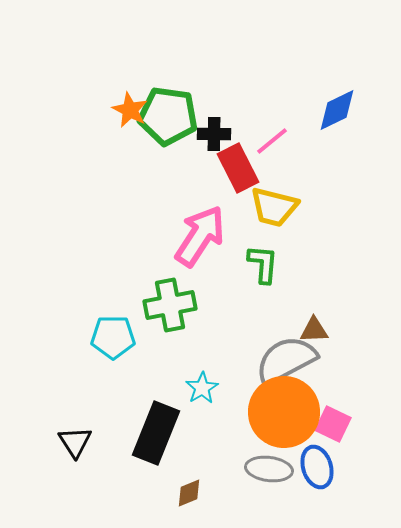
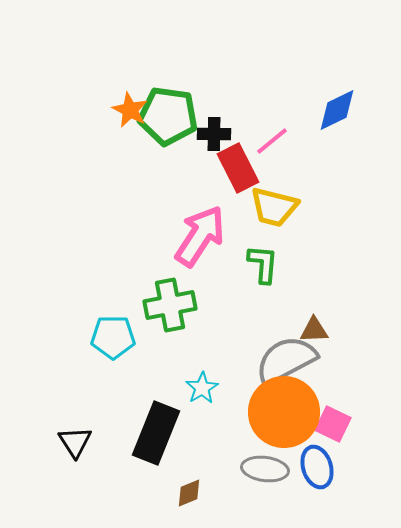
gray ellipse: moved 4 px left
